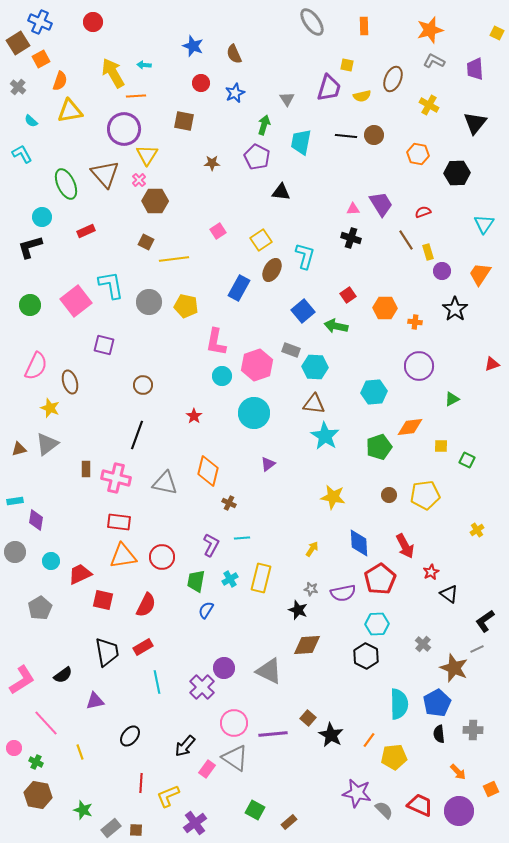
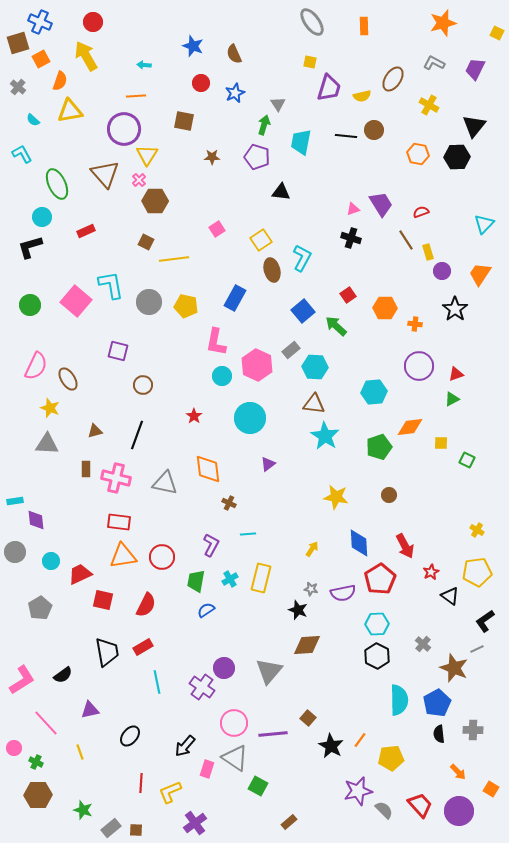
orange star at (430, 30): moved 13 px right, 7 px up
brown square at (18, 43): rotated 15 degrees clockwise
gray L-shape at (434, 61): moved 2 px down
yellow square at (347, 65): moved 37 px left, 3 px up
purple trapezoid at (475, 69): rotated 30 degrees clockwise
yellow arrow at (113, 73): moved 27 px left, 17 px up
brown ellipse at (393, 79): rotated 10 degrees clockwise
gray triangle at (287, 99): moved 9 px left, 5 px down
cyan semicircle at (31, 121): moved 2 px right, 1 px up
black triangle at (475, 123): moved 1 px left, 3 px down
brown circle at (374, 135): moved 5 px up
purple pentagon at (257, 157): rotated 10 degrees counterclockwise
brown star at (212, 163): moved 6 px up
black hexagon at (457, 173): moved 16 px up
green ellipse at (66, 184): moved 9 px left
pink triangle at (353, 209): rotated 16 degrees counterclockwise
red semicircle at (423, 212): moved 2 px left
cyan triangle at (484, 224): rotated 10 degrees clockwise
pink square at (218, 231): moved 1 px left, 2 px up
cyan L-shape at (305, 256): moved 3 px left, 2 px down; rotated 12 degrees clockwise
brown ellipse at (272, 270): rotated 45 degrees counterclockwise
blue rectangle at (239, 288): moved 4 px left, 10 px down
pink square at (76, 301): rotated 12 degrees counterclockwise
orange cross at (415, 322): moved 2 px down
green arrow at (336, 326): rotated 30 degrees clockwise
purple square at (104, 345): moved 14 px right, 6 px down
gray rectangle at (291, 350): rotated 60 degrees counterclockwise
red triangle at (492, 364): moved 36 px left, 10 px down
pink hexagon at (257, 365): rotated 16 degrees counterclockwise
brown ellipse at (70, 382): moved 2 px left, 3 px up; rotated 15 degrees counterclockwise
cyan circle at (254, 413): moved 4 px left, 5 px down
gray triangle at (47, 444): rotated 40 degrees clockwise
yellow square at (441, 446): moved 3 px up
brown triangle at (19, 449): moved 76 px right, 18 px up
orange diamond at (208, 471): moved 2 px up; rotated 20 degrees counterclockwise
yellow pentagon at (425, 495): moved 52 px right, 77 px down
yellow star at (333, 497): moved 3 px right
purple diamond at (36, 520): rotated 15 degrees counterclockwise
yellow cross at (477, 530): rotated 24 degrees counterclockwise
cyan line at (242, 538): moved 6 px right, 4 px up
black triangle at (449, 594): moved 1 px right, 2 px down
blue semicircle at (206, 610): rotated 24 degrees clockwise
black hexagon at (366, 656): moved 11 px right
gray triangle at (269, 671): rotated 44 degrees clockwise
purple cross at (202, 687): rotated 10 degrees counterclockwise
purple triangle at (95, 701): moved 5 px left, 9 px down
cyan semicircle at (399, 704): moved 4 px up
black star at (331, 735): moved 11 px down
orange line at (369, 740): moved 9 px left
yellow pentagon at (394, 757): moved 3 px left, 1 px down
pink rectangle at (207, 769): rotated 18 degrees counterclockwise
orange square at (491, 789): rotated 35 degrees counterclockwise
purple star at (357, 793): moved 1 px right, 2 px up; rotated 24 degrees counterclockwise
brown hexagon at (38, 795): rotated 12 degrees counterclockwise
yellow L-shape at (168, 796): moved 2 px right, 4 px up
red trapezoid at (420, 805): rotated 24 degrees clockwise
green square at (255, 810): moved 3 px right, 24 px up
